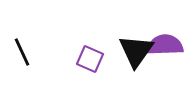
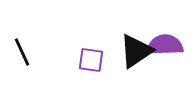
black triangle: rotated 21 degrees clockwise
purple square: moved 1 px right, 1 px down; rotated 16 degrees counterclockwise
